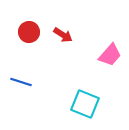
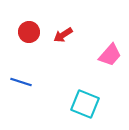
red arrow: rotated 114 degrees clockwise
